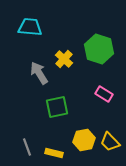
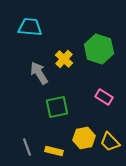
pink rectangle: moved 3 px down
yellow hexagon: moved 2 px up
yellow rectangle: moved 2 px up
